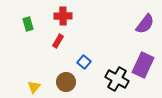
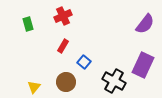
red cross: rotated 24 degrees counterclockwise
red rectangle: moved 5 px right, 5 px down
black cross: moved 3 px left, 2 px down
